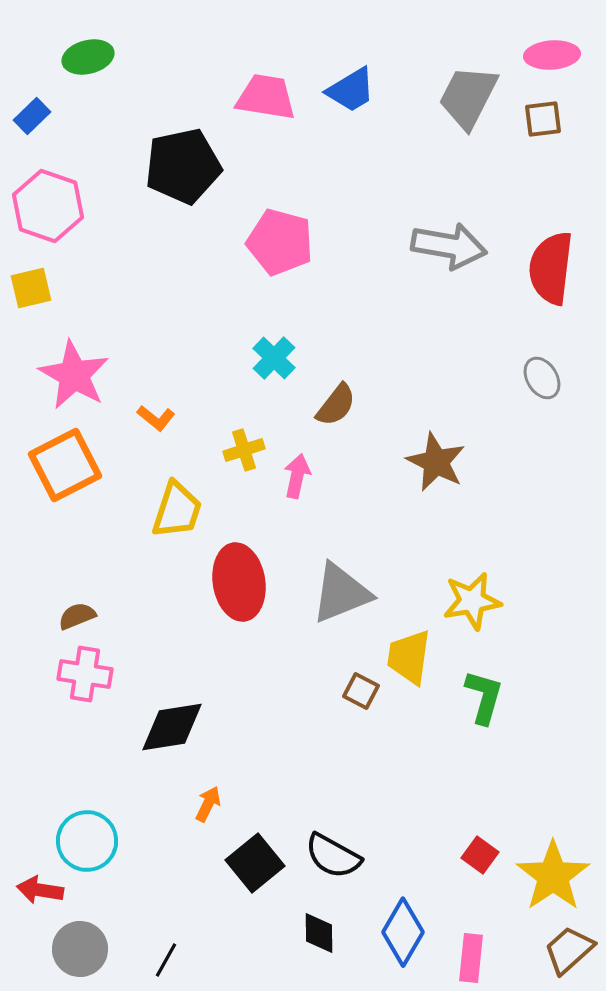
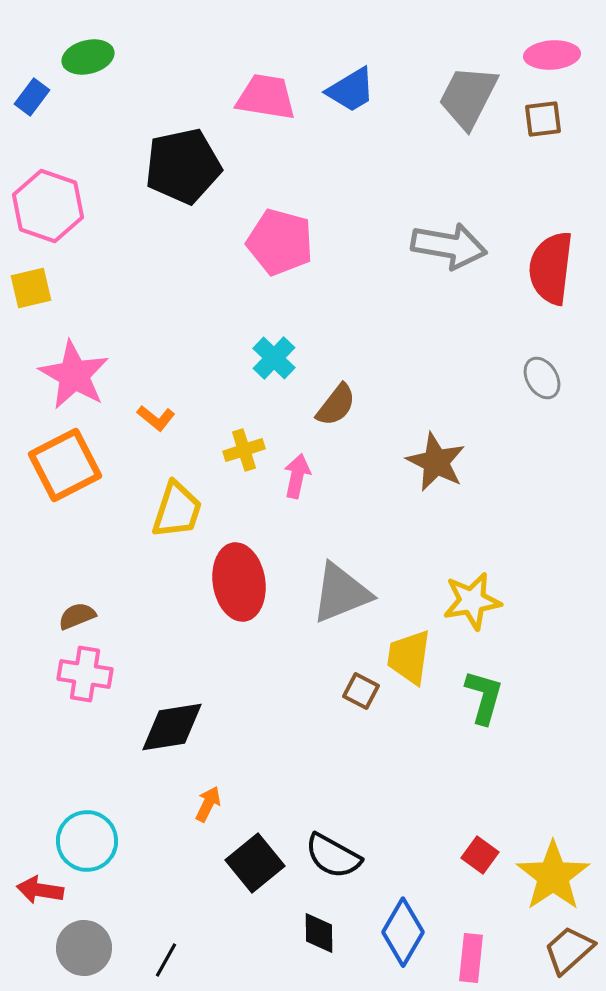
blue rectangle at (32, 116): moved 19 px up; rotated 9 degrees counterclockwise
gray circle at (80, 949): moved 4 px right, 1 px up
